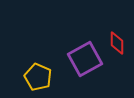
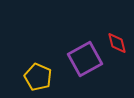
red diamond: rotated 15 degrees counterclockwise
